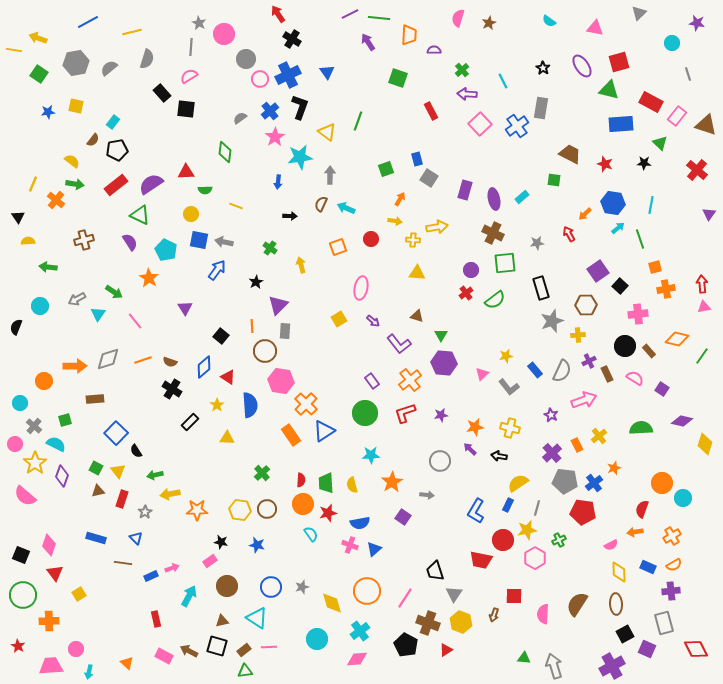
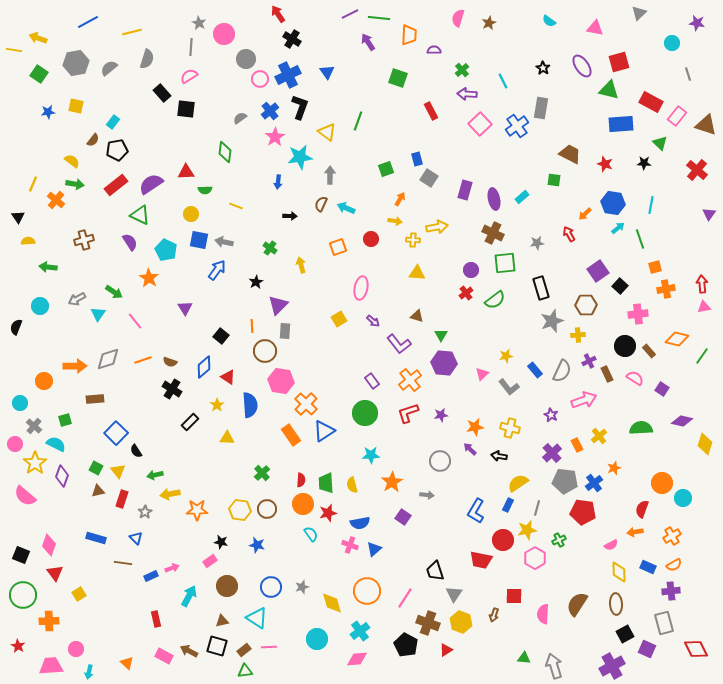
red L-shape at (405, 413): moved 3 px right
